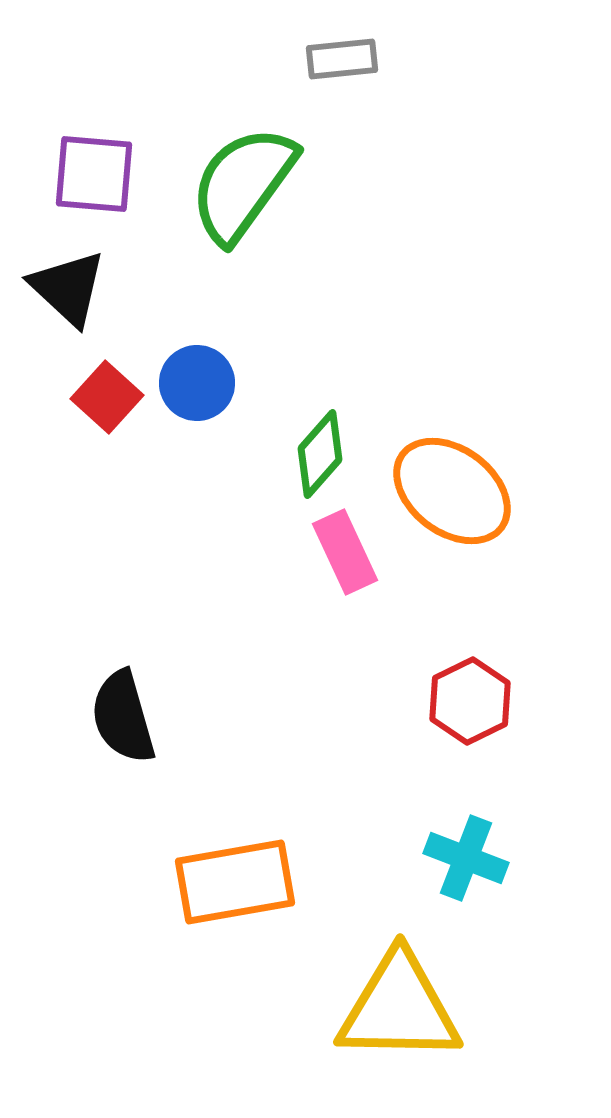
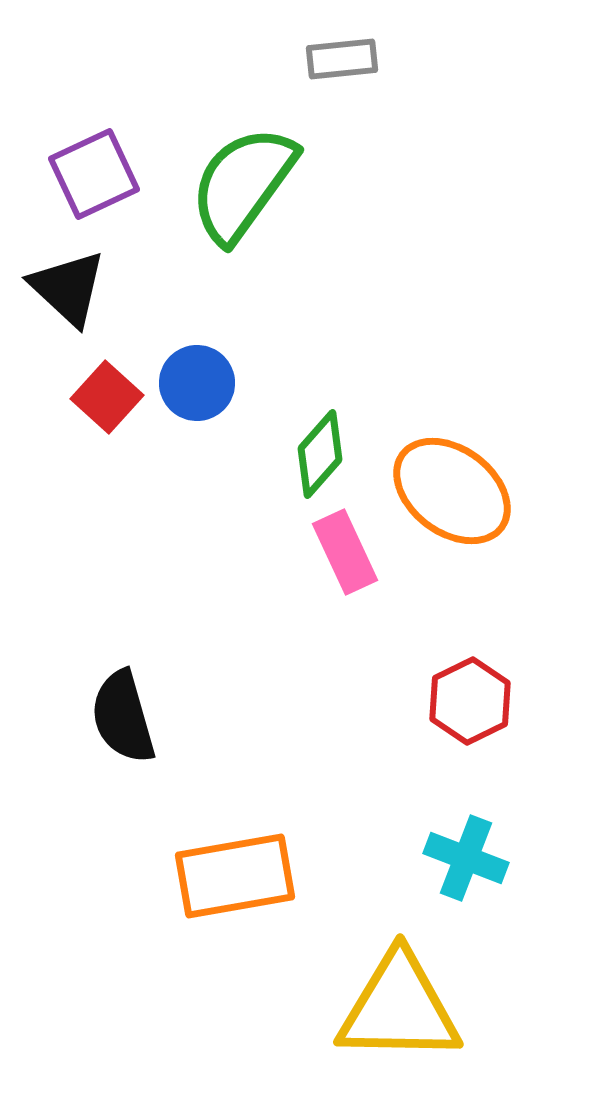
purple square: rotated 30 degrees counterclockwise
orange rectangle: moved 6 px up
